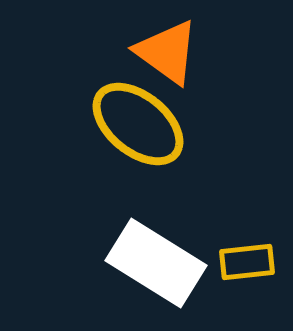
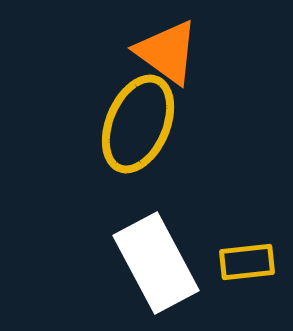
yellow ellipse: rotated 74 degrees clockwise
white rectangle: rotated 30 degrees clockwise
